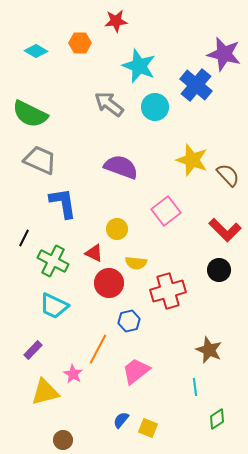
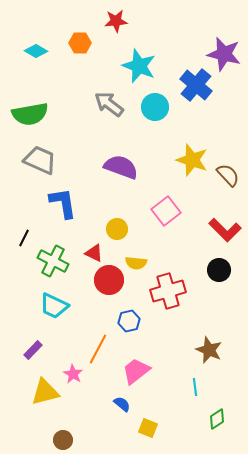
green semicircle: rotated 36 degrees counterclockwise
red circle: moved 3 px up
blue semicircle: moved 1 px right, 16 px up; rotated 90 degrees clockwise
